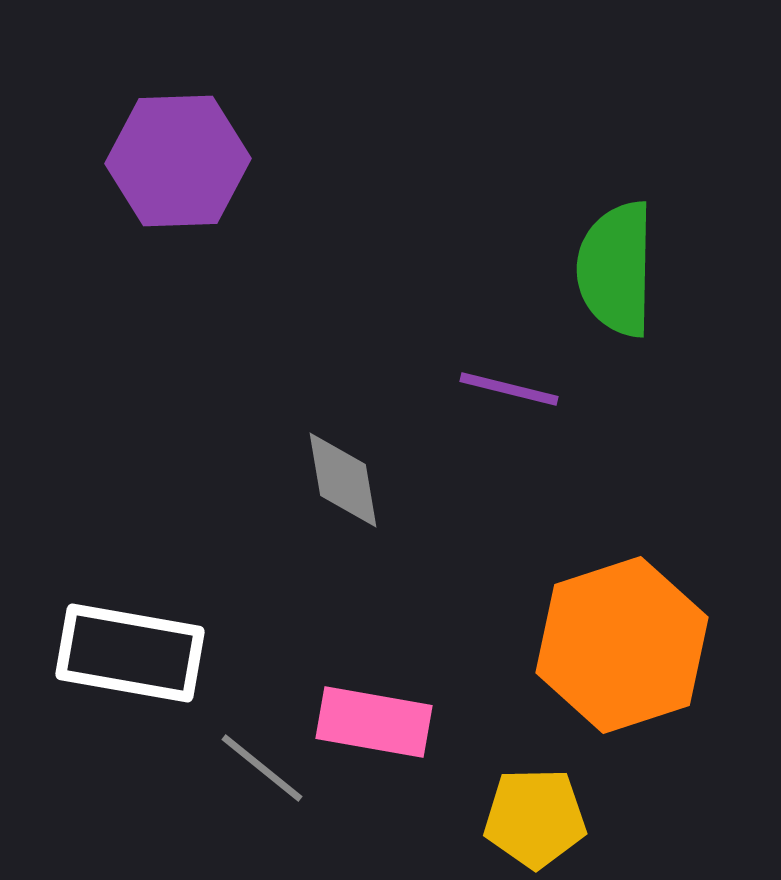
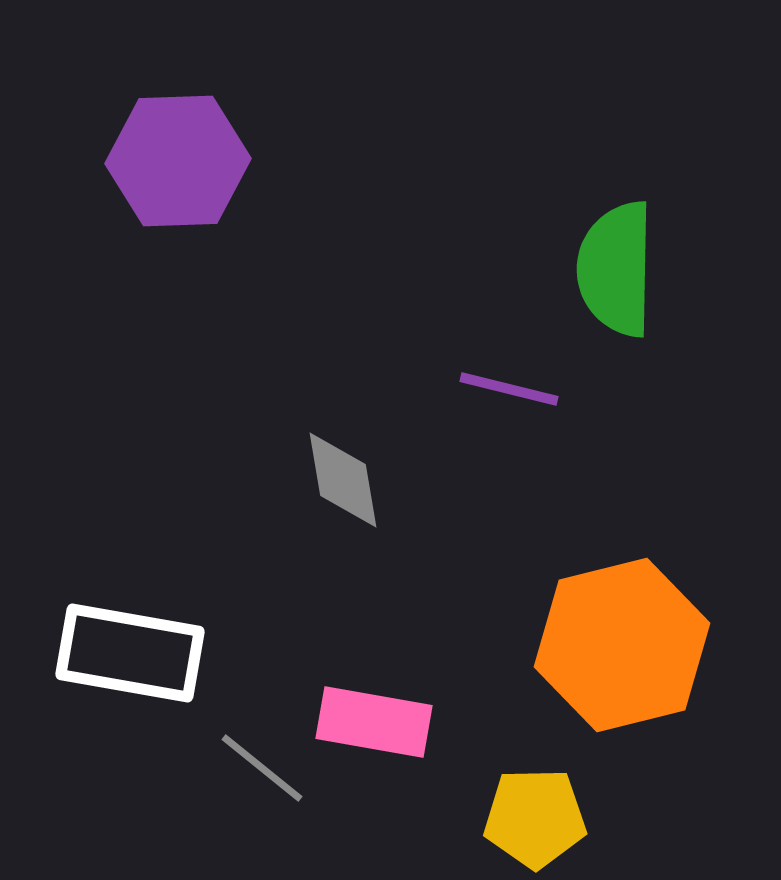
orange hexagon: rotated 4 degrees clockwise
